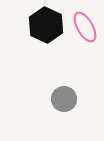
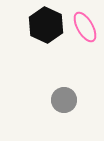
gray circle: moved 1 px down
